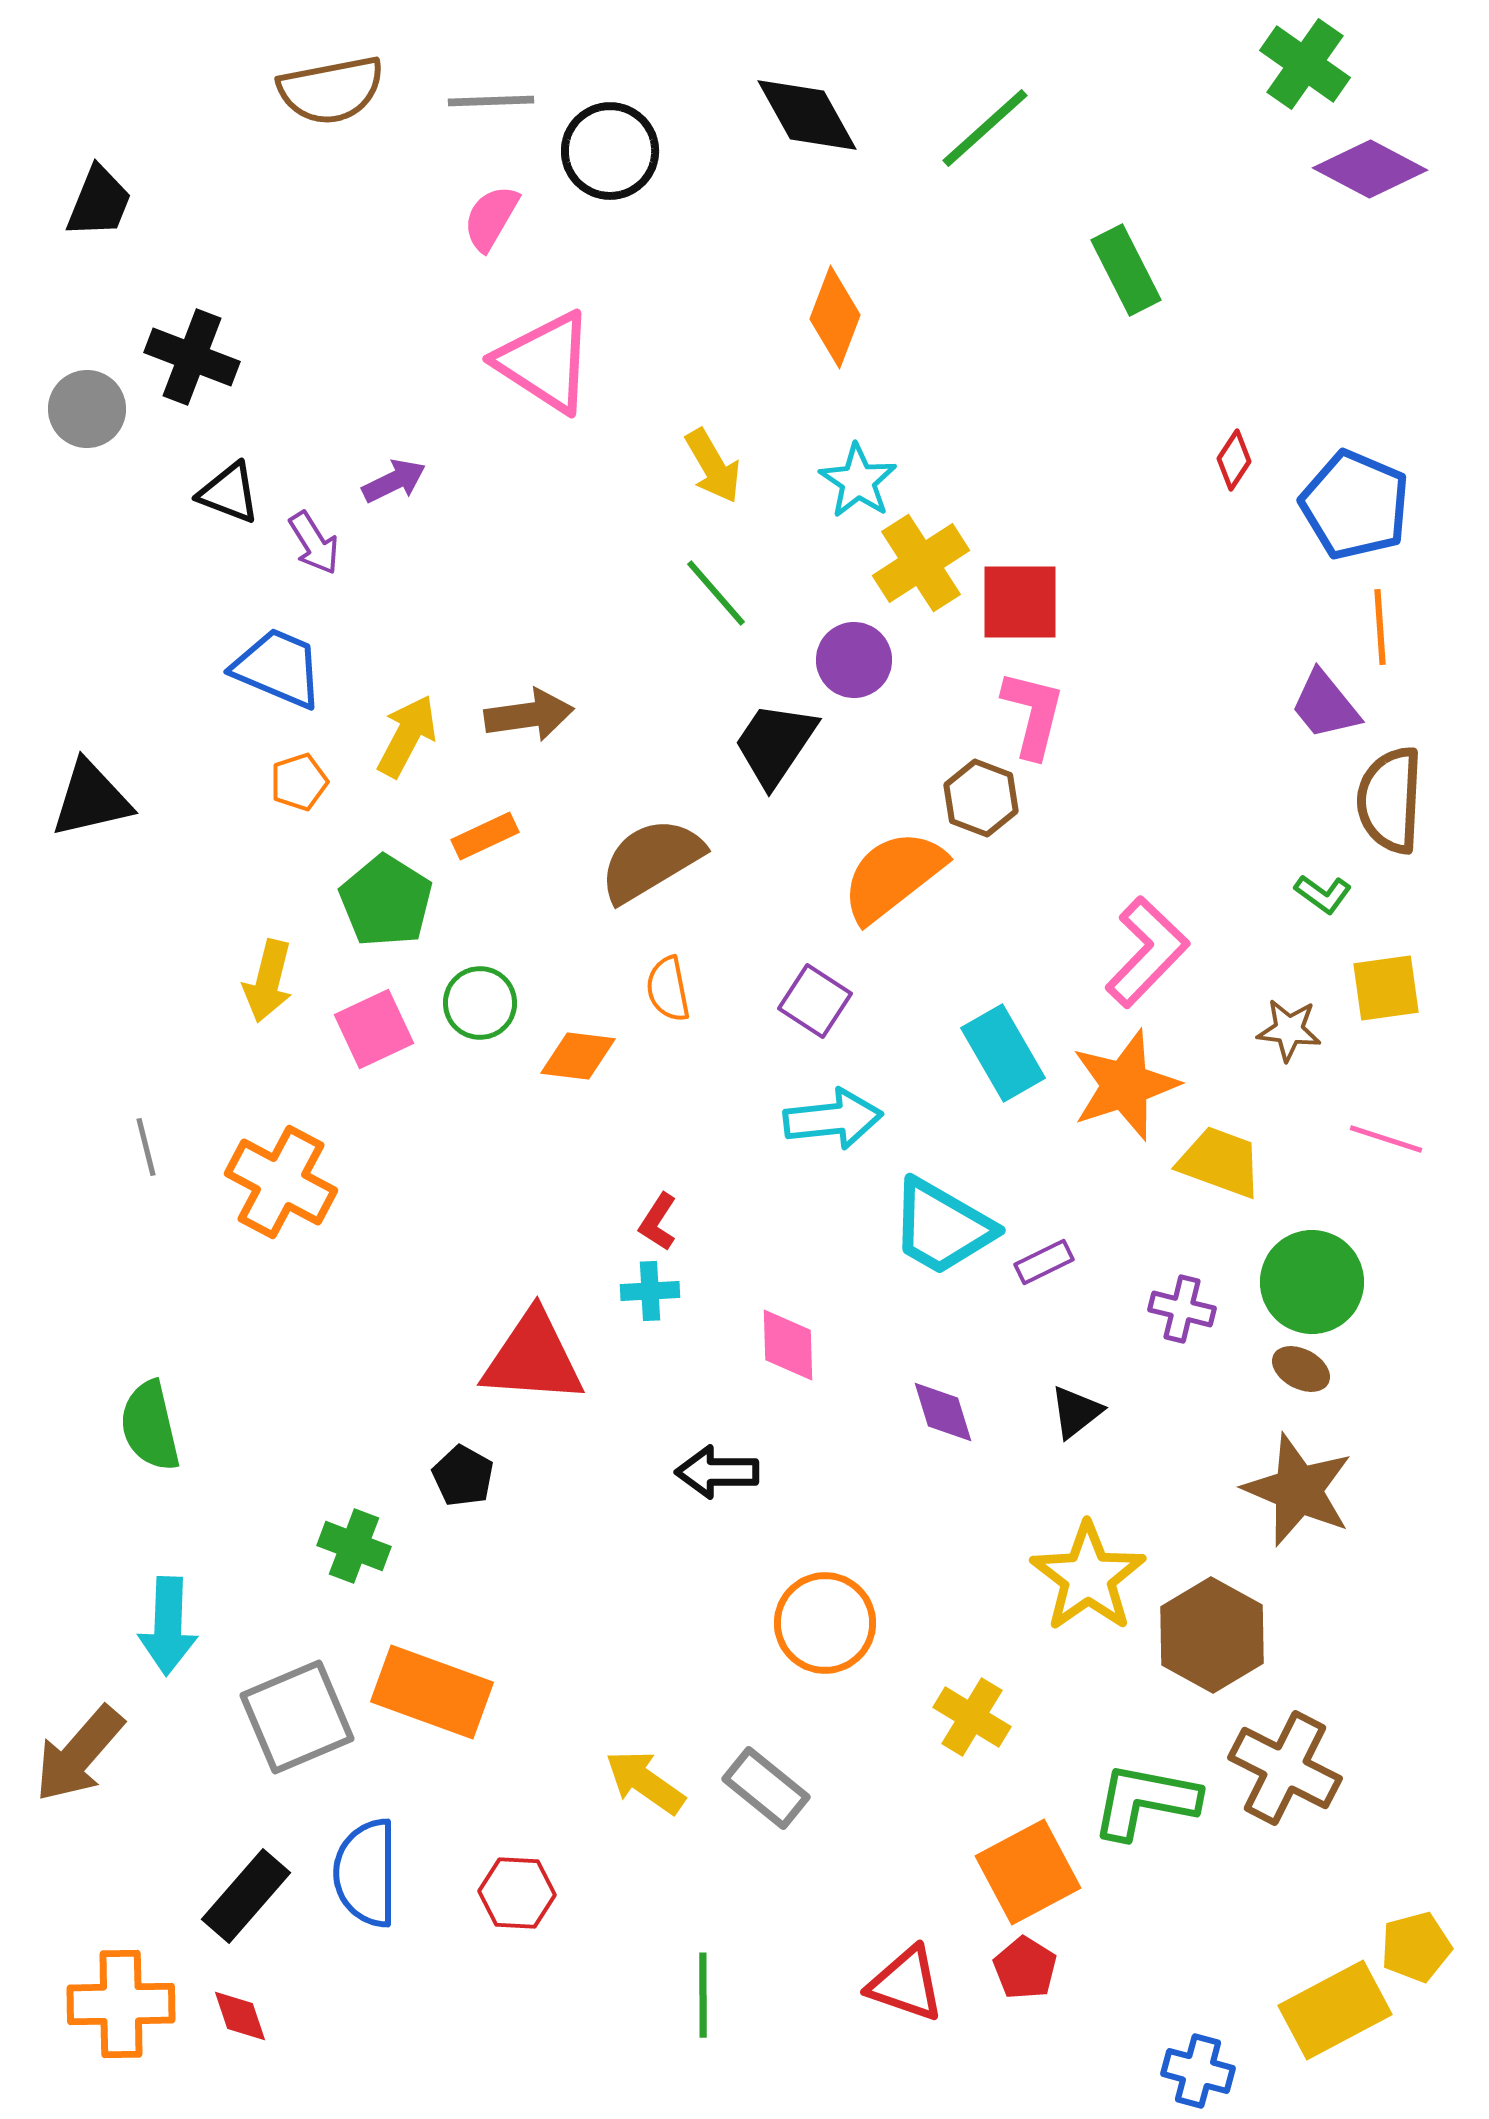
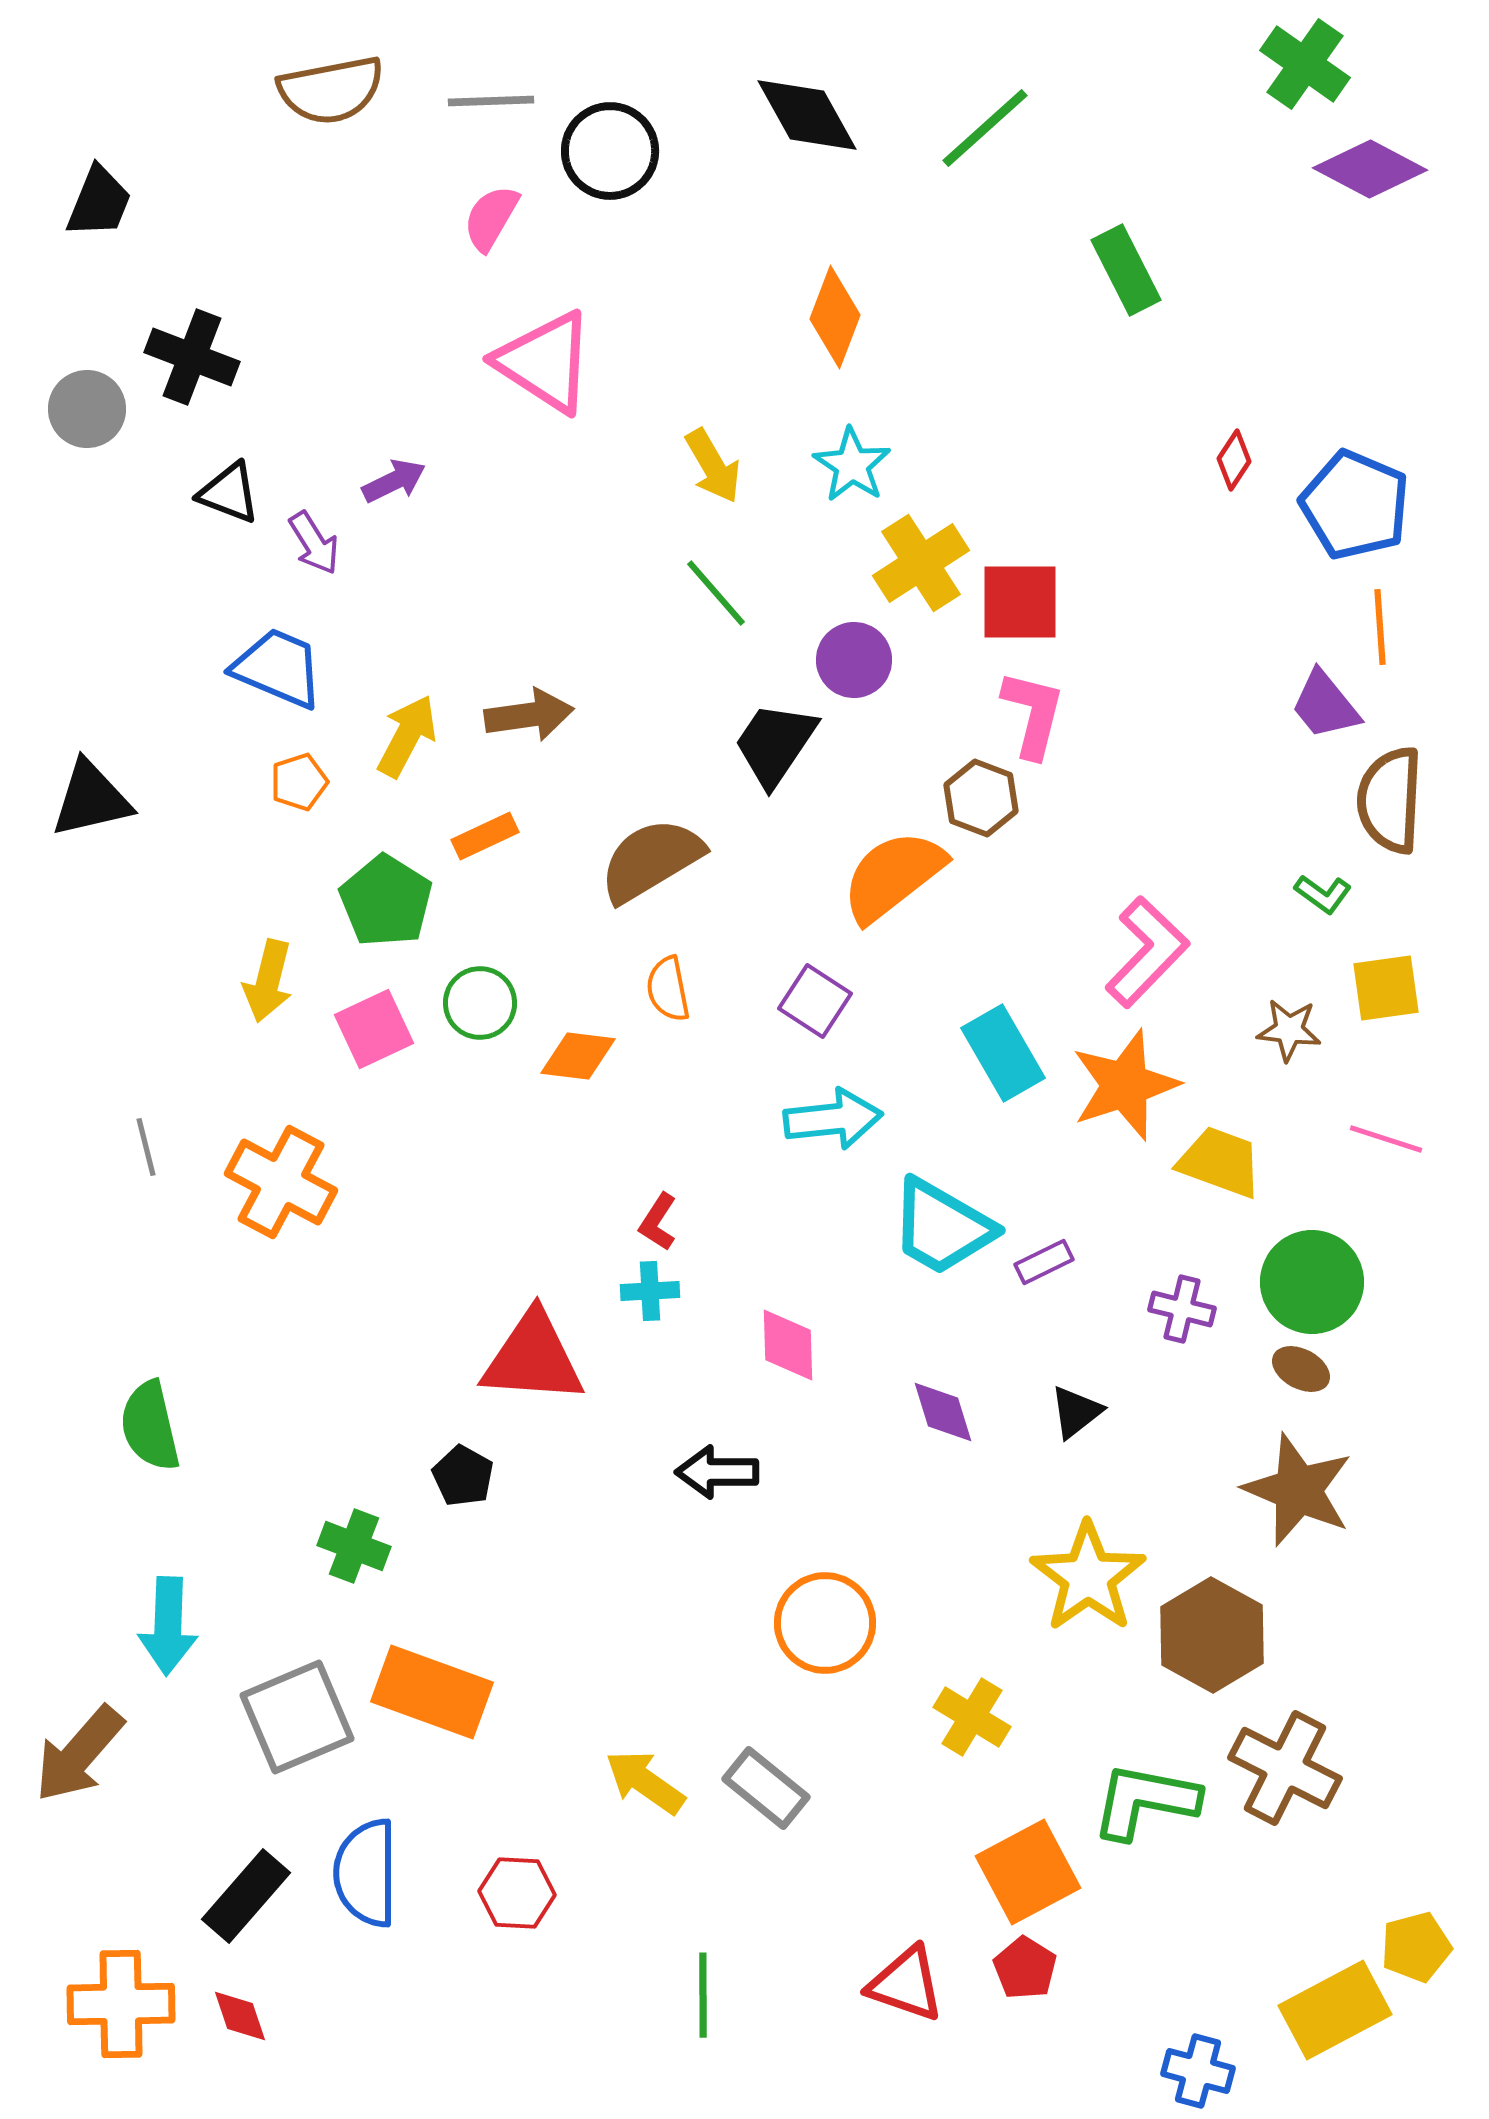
cyan star at (858, 481): moved 6 px left, 16 px up
